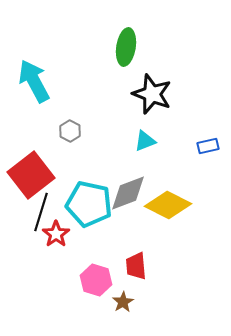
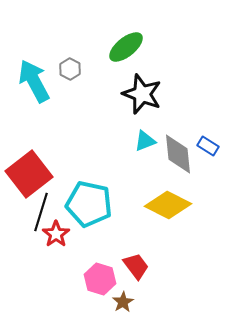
green ellipse: rotated 42 degrees clockwise
black star: moved 10 px left
gray hexagon: moved 62 px up
blue rectangle: rotated 45 degrees clockwise
red square: moved 2 px left, 1 px up
gray diamond: moved 50 px right, 39 px up; rotated 75 degrees counterclockwise
red trapezoid: rotated 148 degrees clockwise
pink hexagon: moved 4 px right, 1 px up
